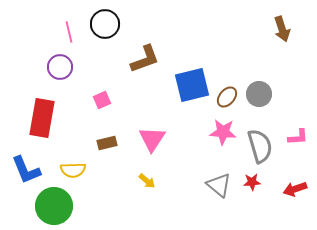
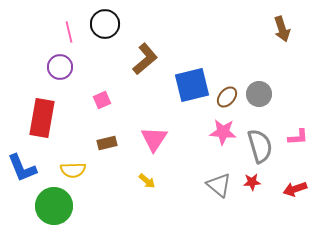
brown L-shape: rotated 20 degrees counterclockwise
pink triangle: moved 2 px right
blue L-shape: moved 4 px left, 2 px up
